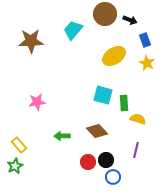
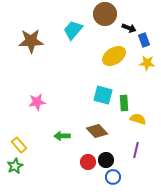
black arrow: moved 1 px left, 8 px down
blue rectangle: moved 1 px left
yellow star: rotated 21 degrees counterclockwise
